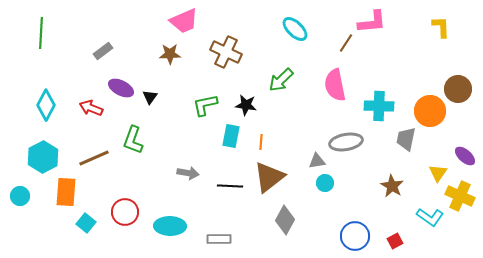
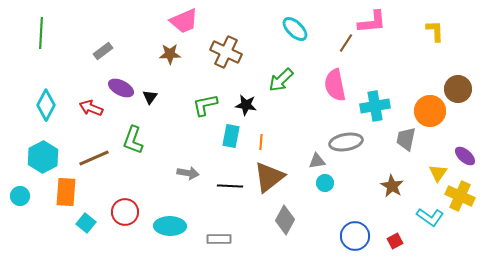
yellow L-shape at (441, 27): moved 6 px left, 4 px down
cyan cross at (379, 106): moved 4 px left; rotated 12 degrees counterclockwise
